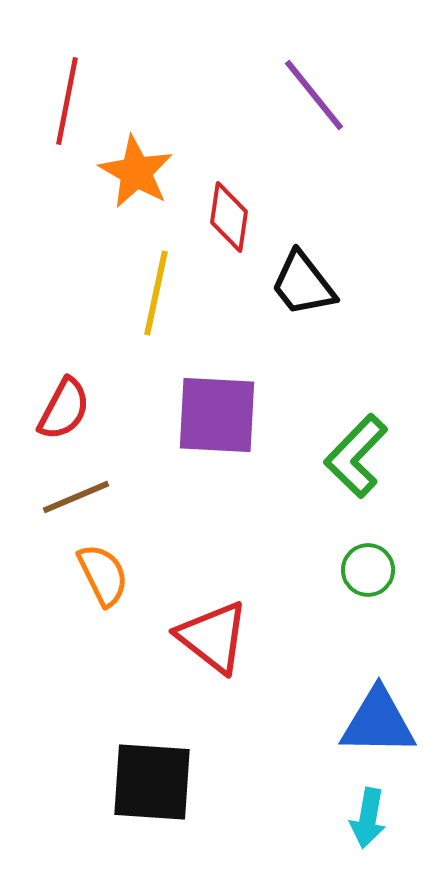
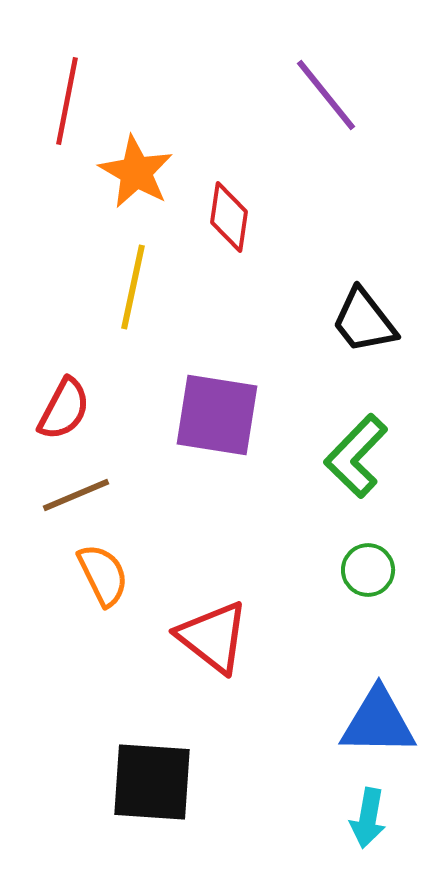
purple line: moved 12 px right
black trapezoid: moved 61 px right, 37 px down
yellow line: moved 23 px left, 6 px up
purple square: rotated 6 degrees clockwise
brown line: moved 2 px up
